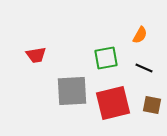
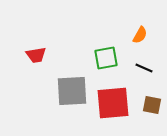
red square: rotated 9 degrees clockwise
